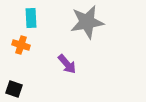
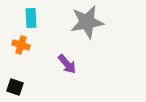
black square: moved 1 px right, 2 px up
